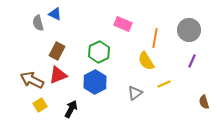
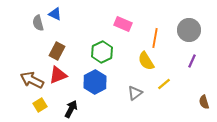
green hexagon: moved 3 px right
yellow line: rotated 16 degrees counterclockwise
